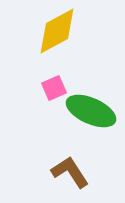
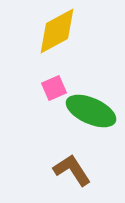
brown L-shape: moved 2 px right, 2 px up
